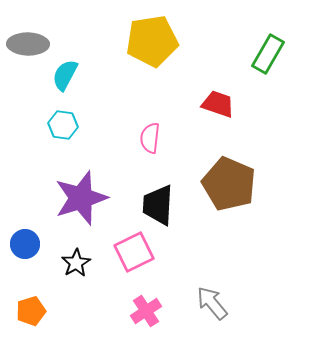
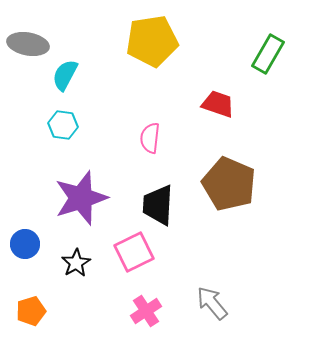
gray ellipse: rotated 9 degrees clockwise
